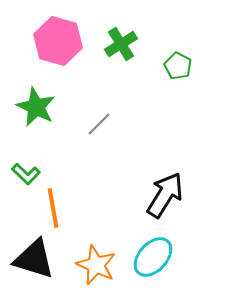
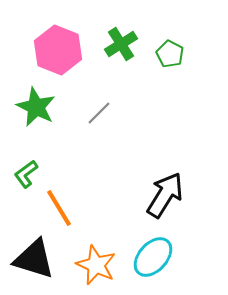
pink hexagon: moved 9 px down; rotated 6 degrees clockwise
green pentagon: moved 8 px left, 12 px up
gray line: moved 11 px up
green L-shape: rotated 100 degrees clockwise
orange line: moved 6 px right; rotated 21 degrees counterclockwise
